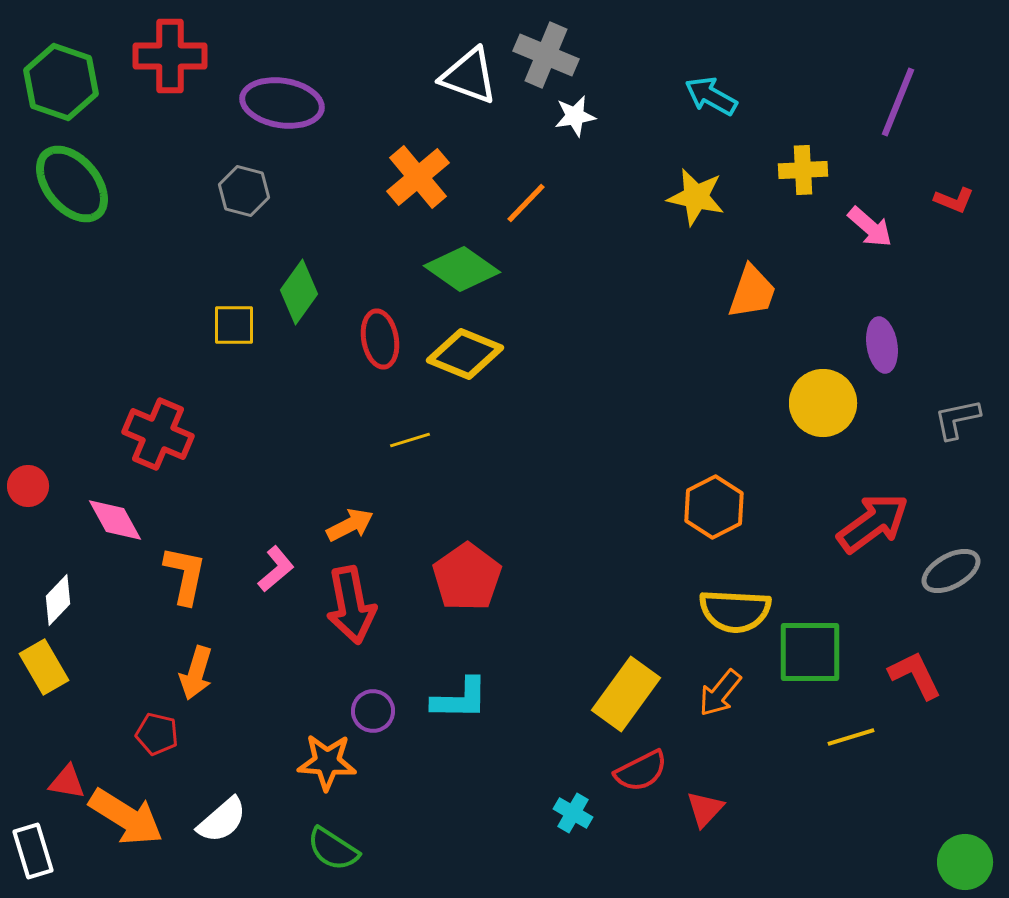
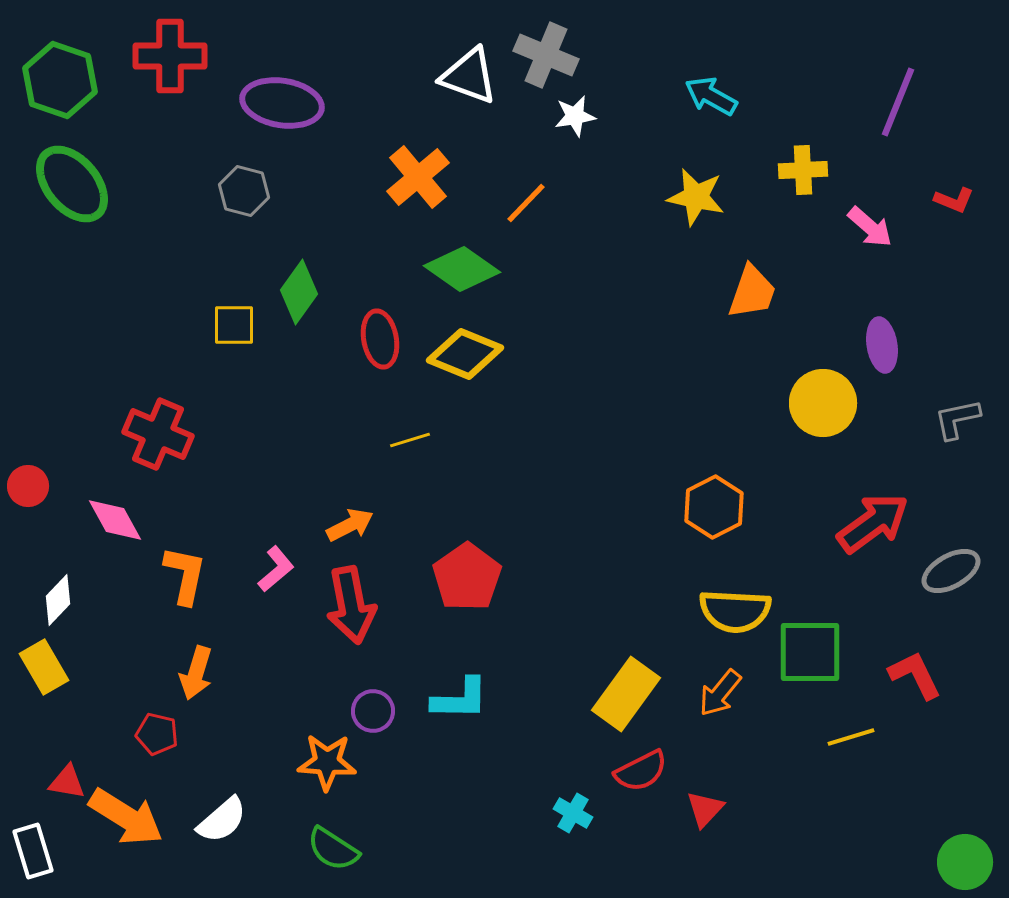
green hexagon at (61, 82): moved 1 px left, 2 px up
